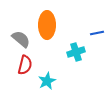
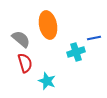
orange ellipse: moved 1 px right; rotated 12 degrees counterclockwise
blue line: moved 3 px left, 5 px down
red semicircle: moved 2 px up; rotated 30 degrees counterclockwise
cyan star: rotated 24 degrees counterclockwise
